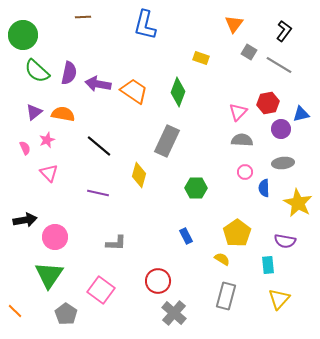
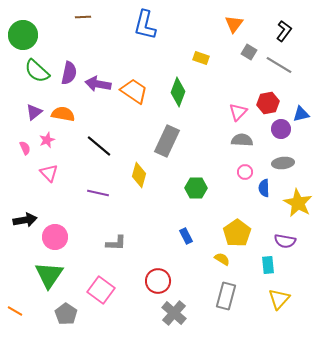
orange line at (15, 311): rotated 14 degrees counterclockwise
